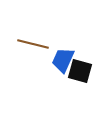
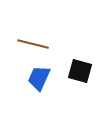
blue trapezoid: moved 24 px left, 18 px down
